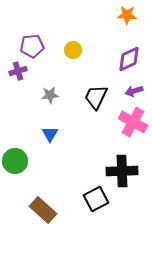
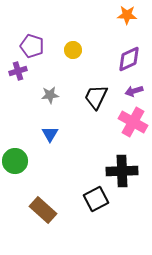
purple pentagon: rotated 25 degrees clockwise
